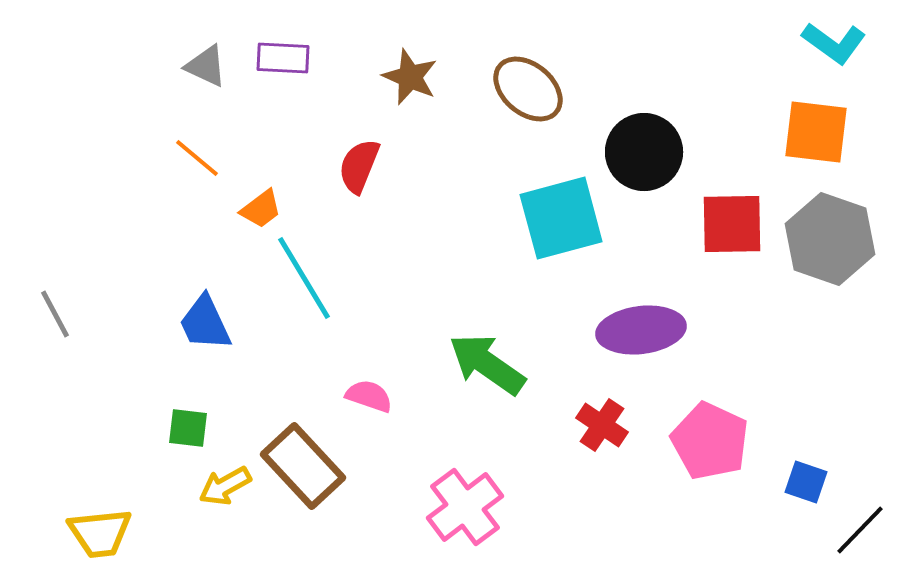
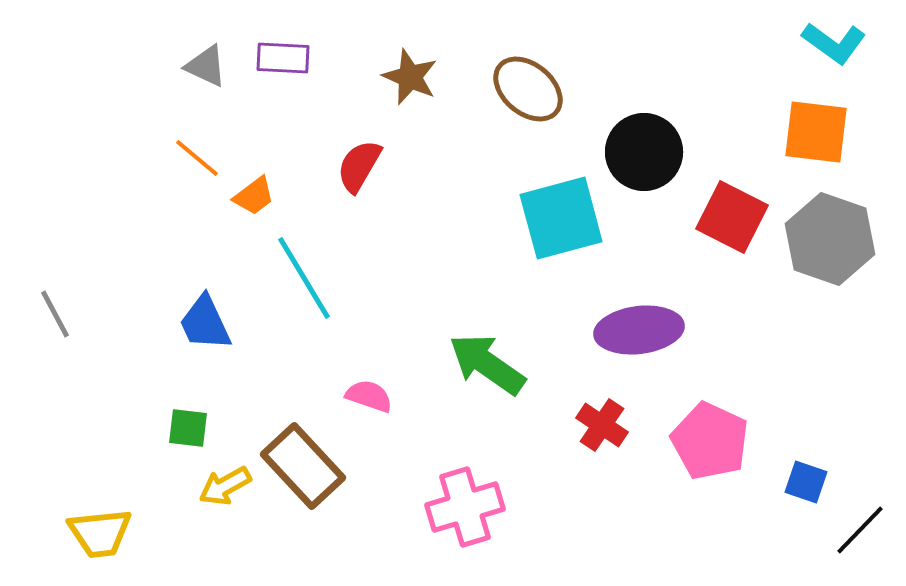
red semicircle: rotated 8 degrees clockwise
orange trapezoid: moved 7 px left, 13 px up
red square: moved 7 px up; rotated 28 degrees clockwise
purple ellipse: moved 2 px left
pink cross: rotated 20 degrees clockwise
